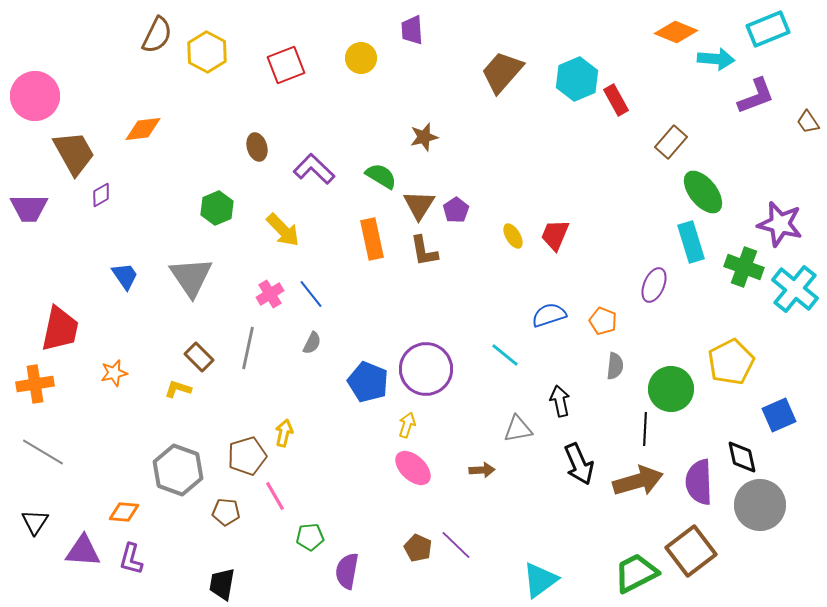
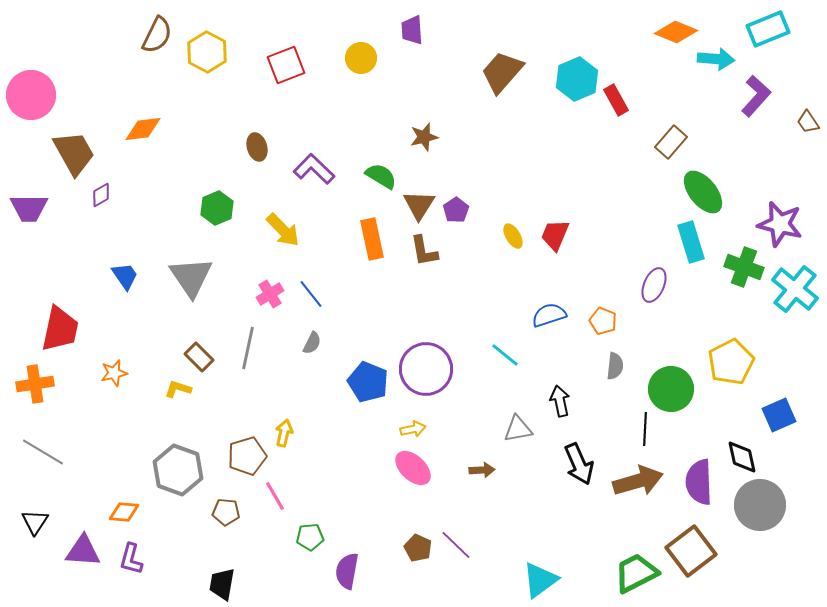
pink circle at (35, 96): moved 4 px left, 1 px up
purple L-shape at (756, 96): rotated 27 degrees counterclockwise
yellow arrow at (407, 425): moved 6 px right, 4 px down; rotated 60 degrees clockwise
